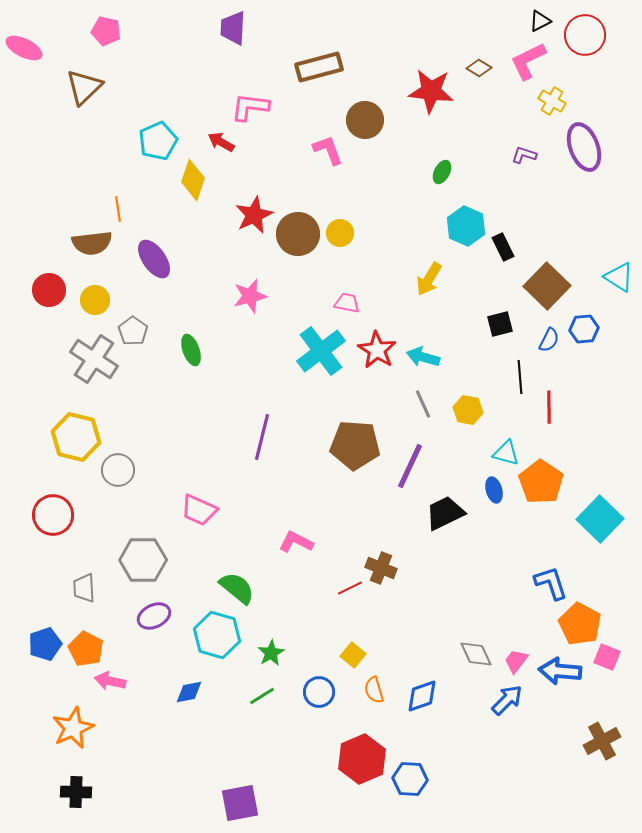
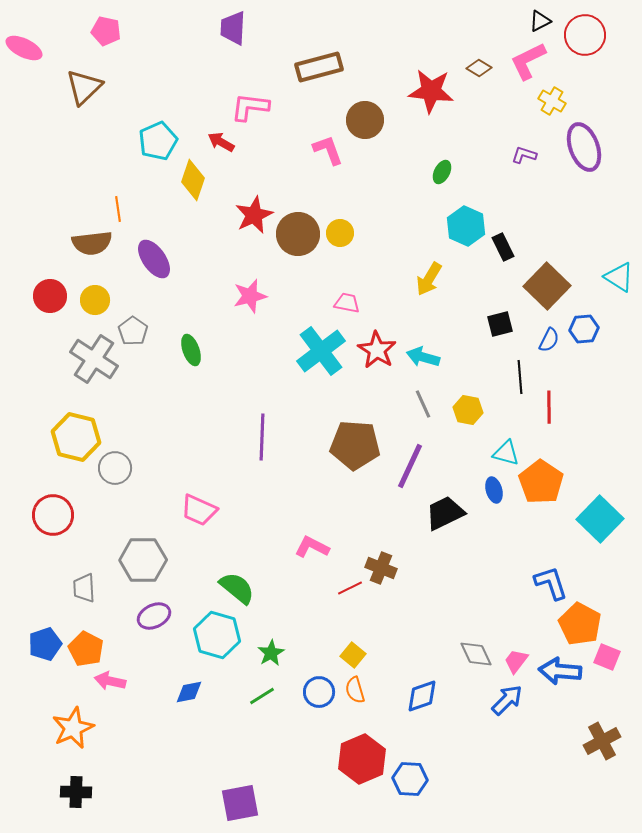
red circle at (49, 290): moved 1 px right, 6 px down
purple line at (262, 437): rotated 12 degrees counterclockwise
gray circle at (118, 470): moved 3 px left, 2 px up
pink L-shape at (296, 542): moved 16 px right, 5 px down
orange semicircle at (374, 690): moved 19 px left
